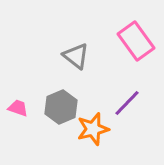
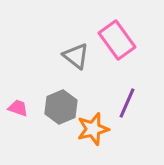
pink rectangle: moved 19 px left, 1 px up
purple line: rotated 20 degrees counterclockwise
